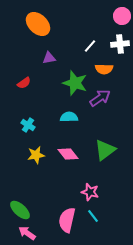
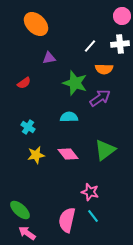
orange ellipse: moved 2 px left
cyan cross: moved 2 px down
